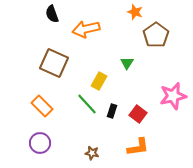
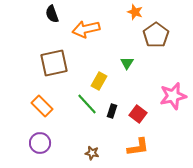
brown square: rotated 36 degrees counterclockwise
